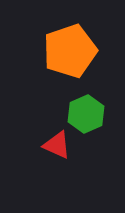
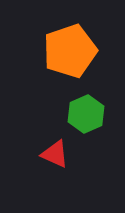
red triangle: moved 2 px left, 9 px down
